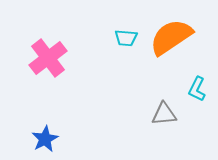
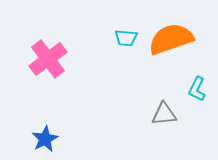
orange semicircle: moved 2 px down; rotated 15 degrees clockwise
pink cross: moved 1 px down
